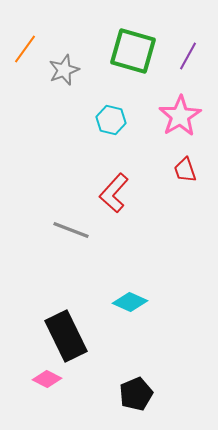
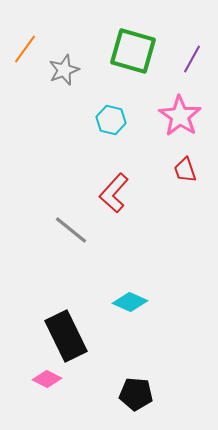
purple line: moved 4 px right, 3 px down
pink star: rotated 6 degrees counterclockwise
gray line: rotated 18 degrees clockwise
black pentagon: rotated 28 degrees clockwise
